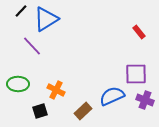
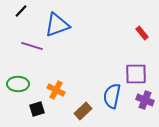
blue triangle: moved 11 px right, 6 px down; rotated 12 degrees clockwise
red rectangle: moved 3 px right, 1 px down
purple line: rotated 30 degrees counterclockwise
blue semicircle: rotated 55 degrees counterclockwise
black square: moved 3 px left, 2 px up
